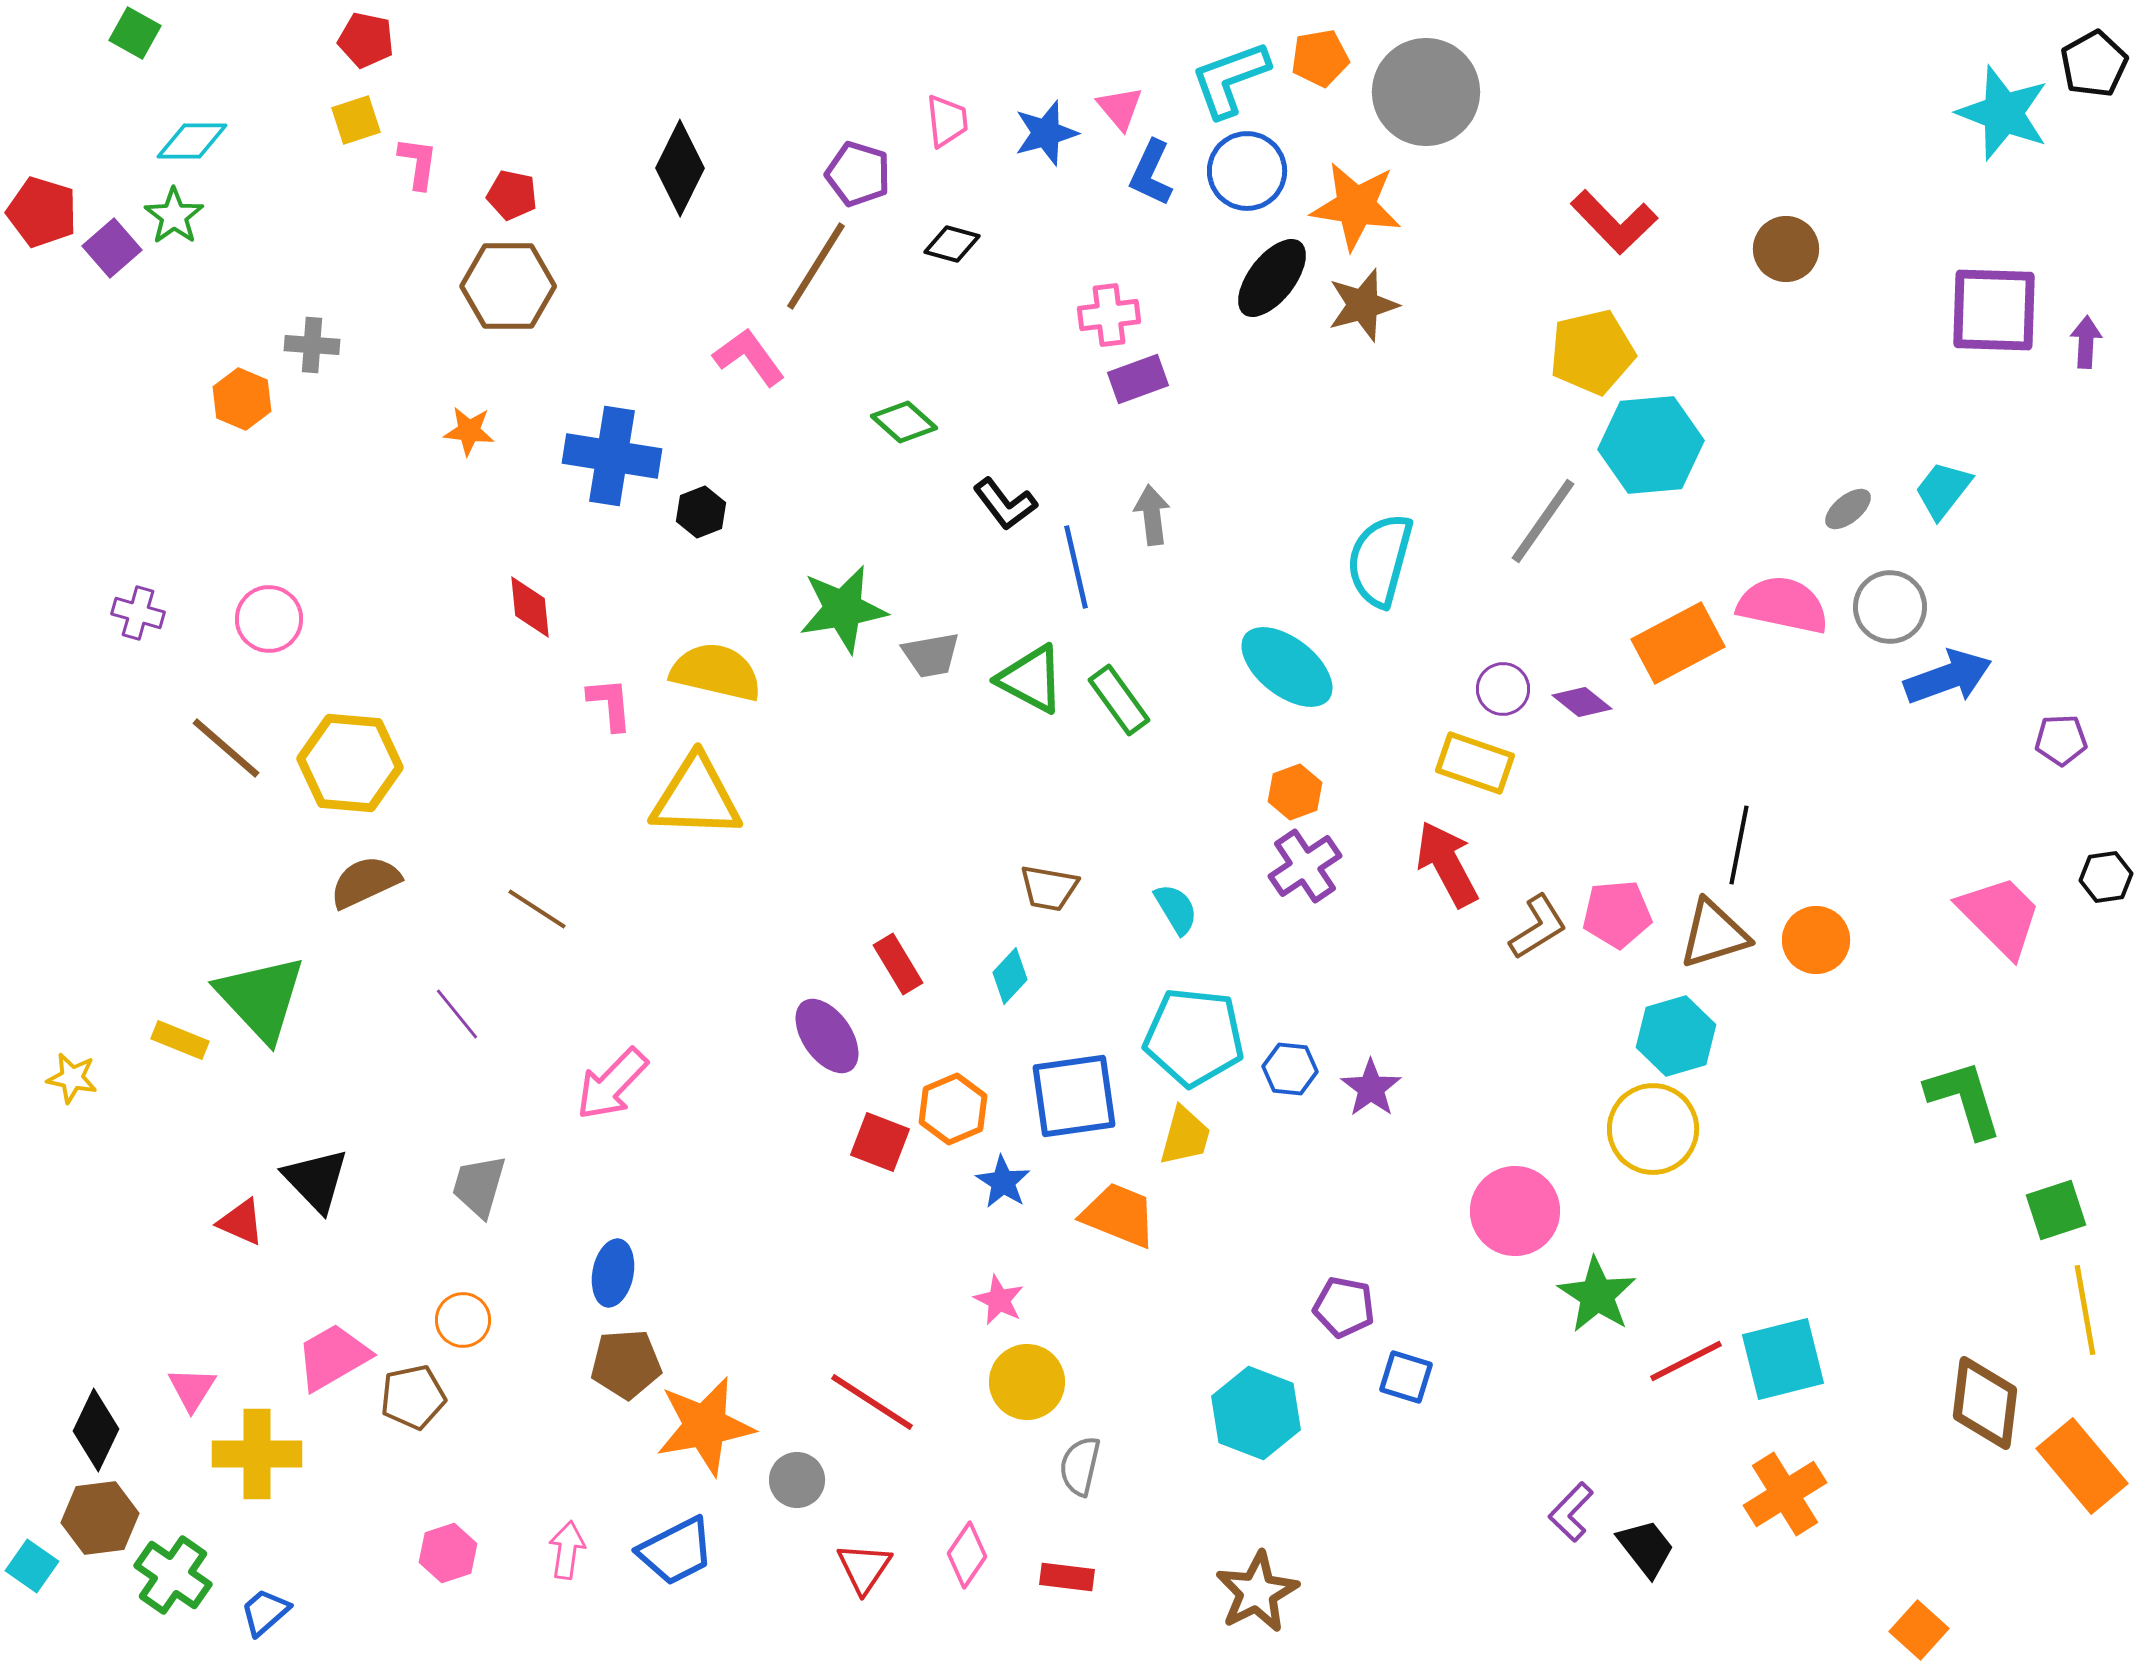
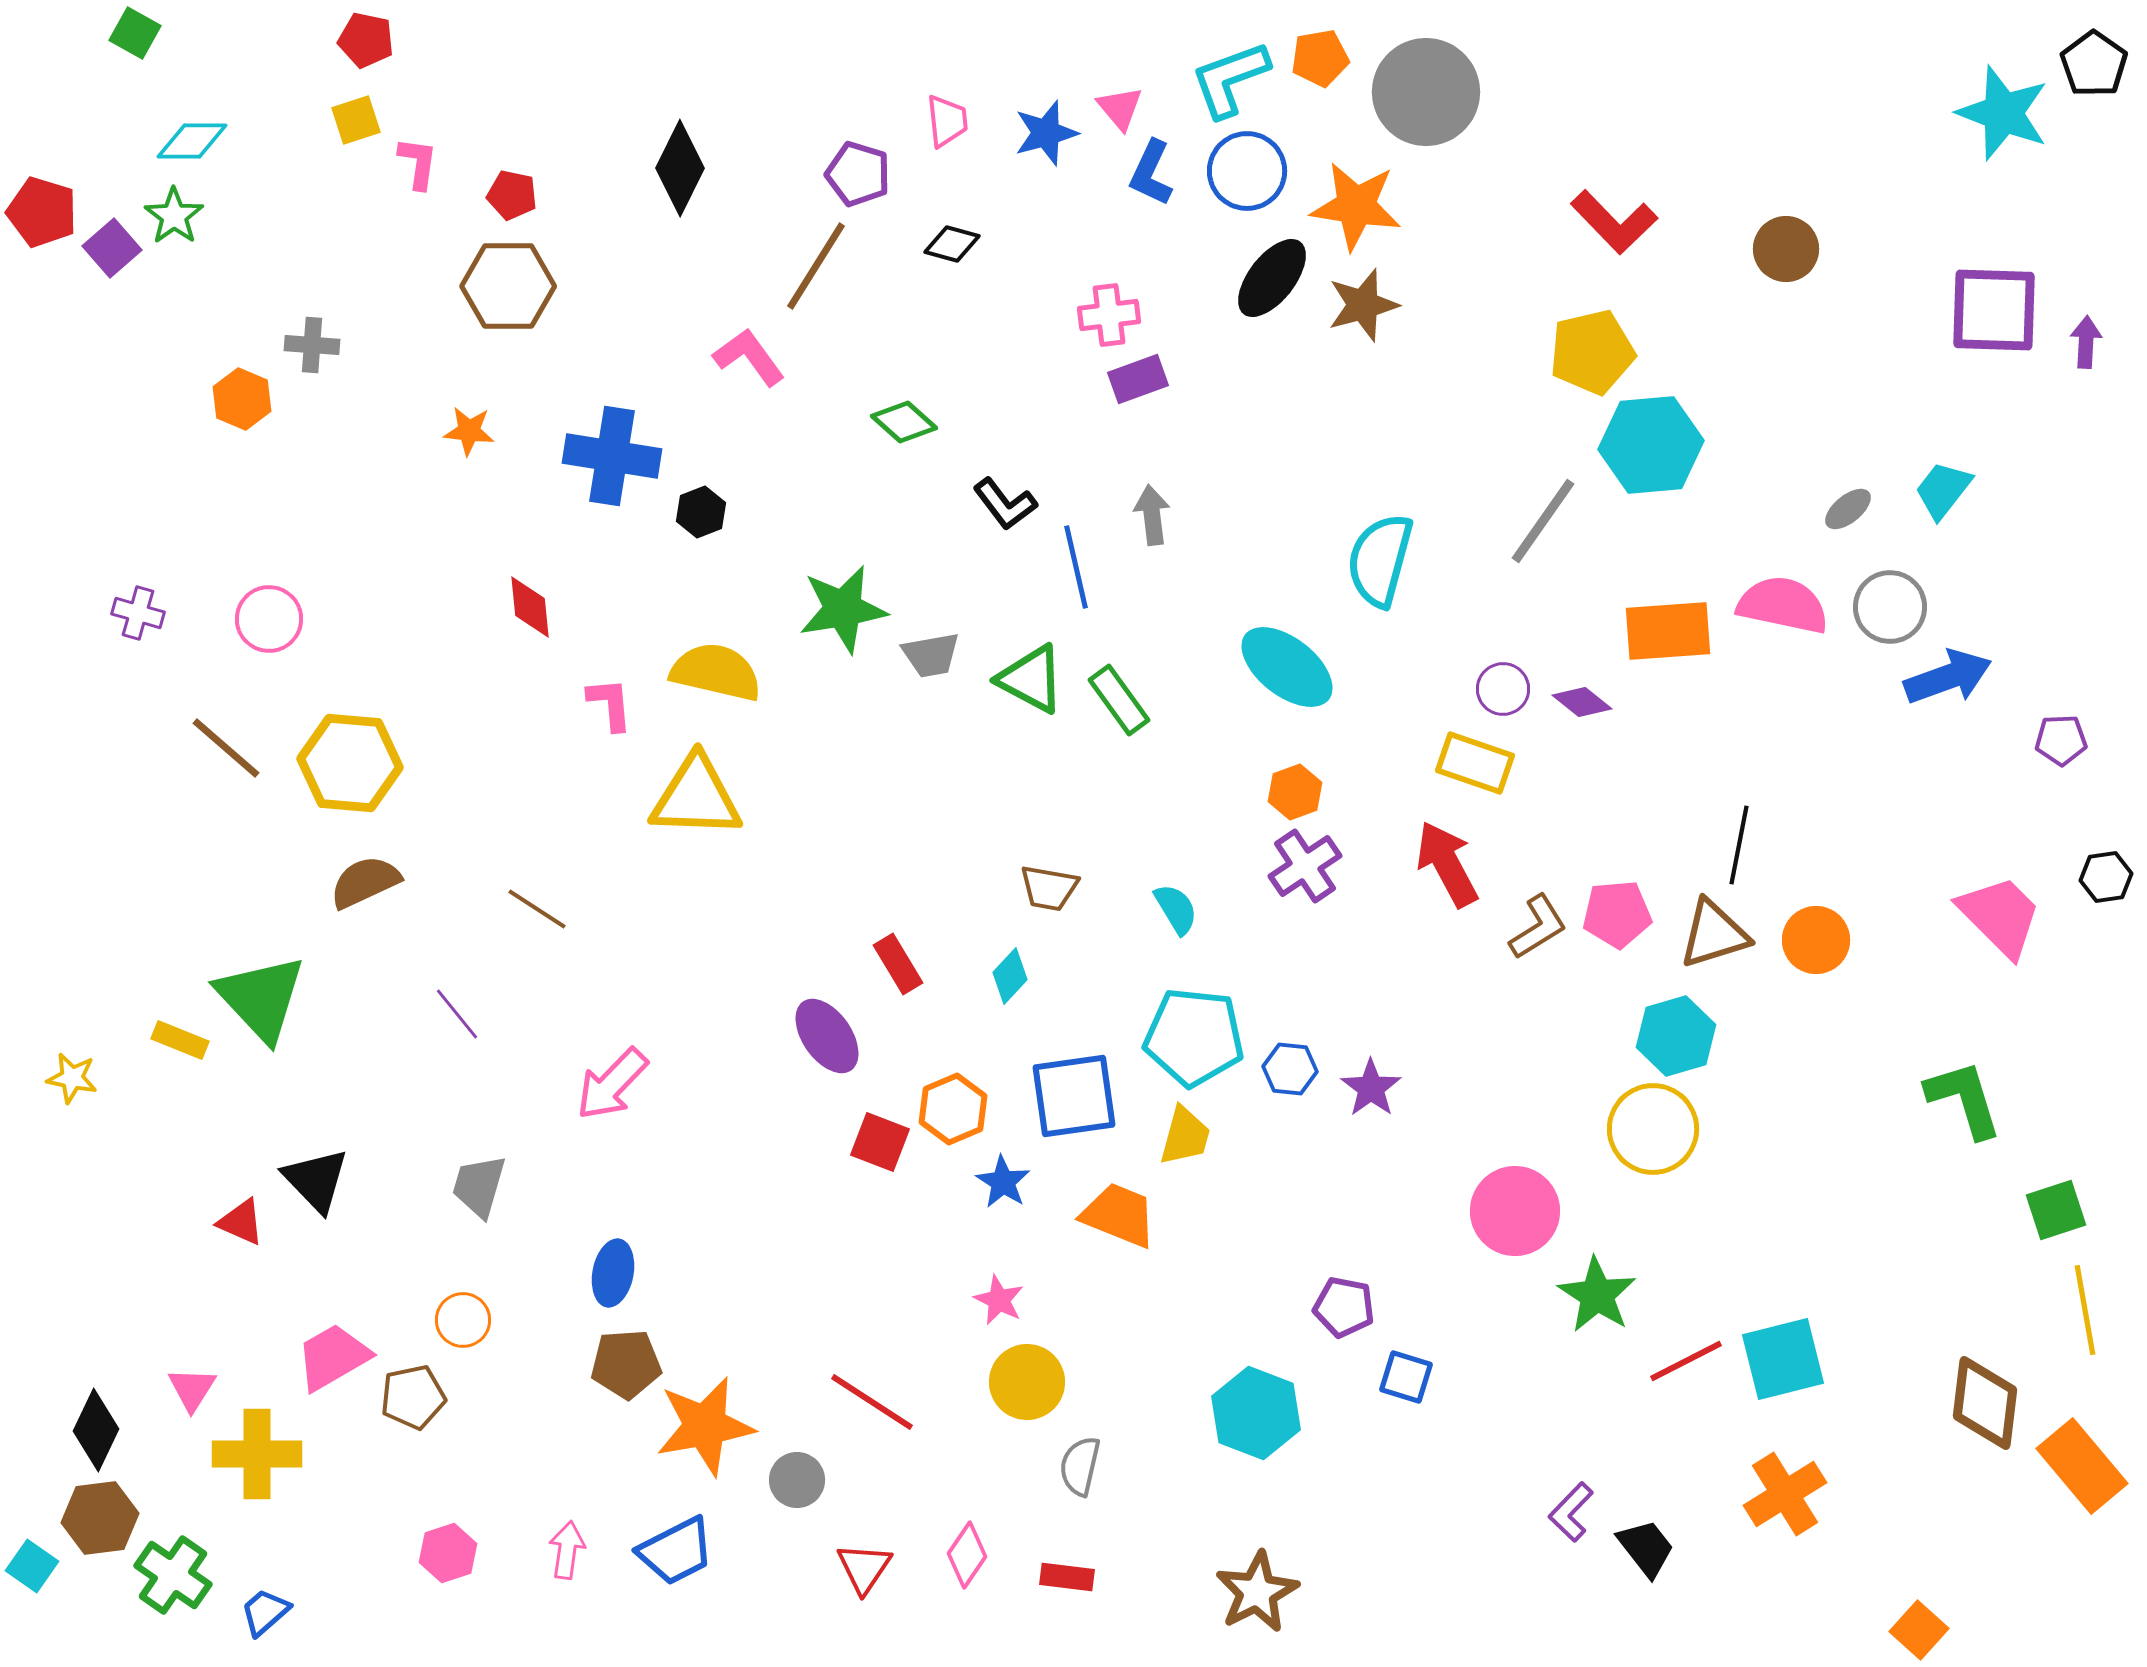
black pentagon at (2094, 64): rotated 8 degrees counterclockwise
orange rectangle at (1678, 643): moved 10 px left, 12 px up; rotated 24 degrees clockwise
